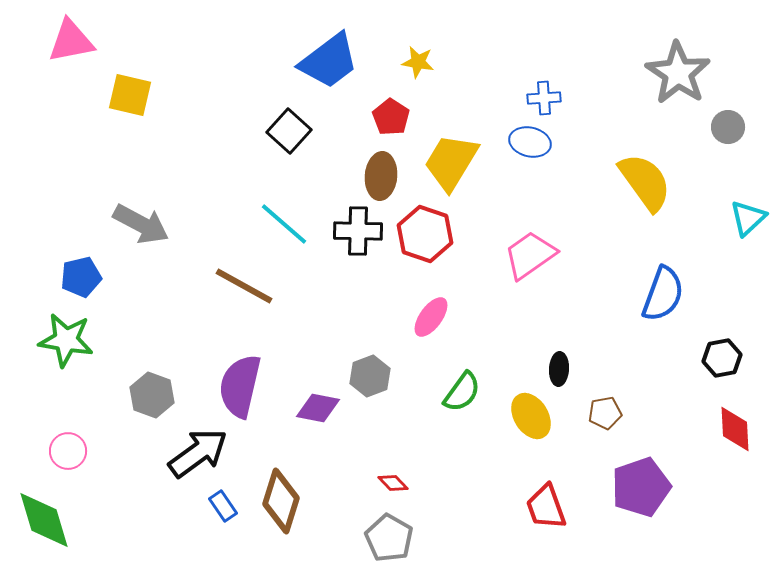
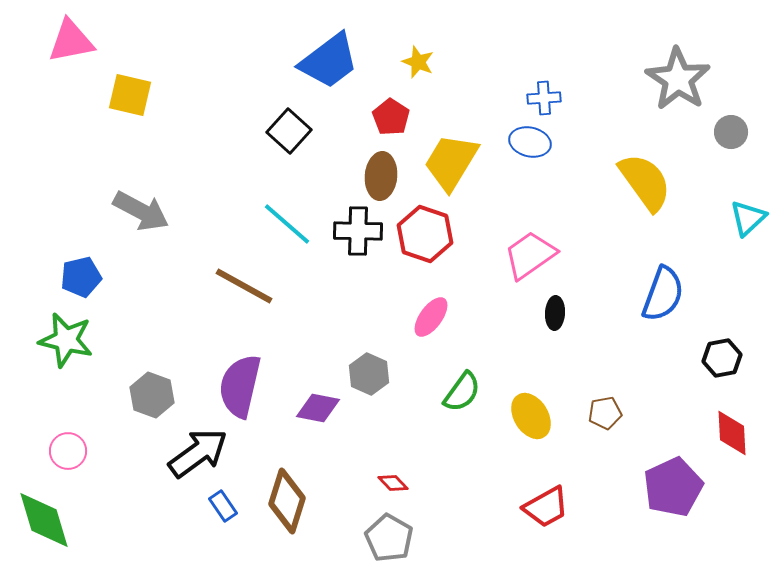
yellow star at (418, 62): rotated 12 degrees clockwise
gray star at (678, 73): moved 6 px down
gray circle at (728, 127): moved 3 px right, 5 px down
gray arrow at (141, 224): moved 13 px up
cyan line at (284, 224): moved 3 px right
green star at (66, 340): rotated 4 degrees clockwise
black ellipse at (559, 369): moved 4 px left, 56 px up
gray hexagon at (370, 376): moved 1 px left, 2 px up; rotated 15 degrees counterclockwise
red diamond at (735, 429): moved 3 px left, 4 px down
purple pentagon at (641, 487): moved 32 px right; rotated 6 degrees counterclockwise
brown diamond at (281, 501): moved 6 px right
red trapezoid at (546, 507): rotated 99 degrees counterclockwise
